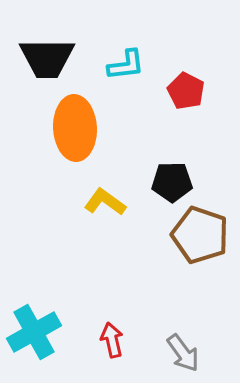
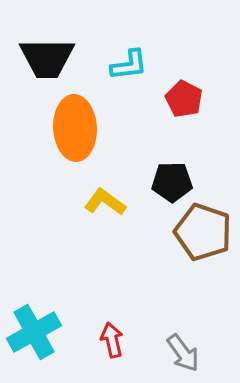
cyan L-shape: moved 3 px right
red pentagon: moved 2 px left, 8 px down
brown pentagon: moved 3 px right, 3 px up
